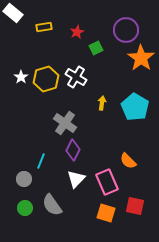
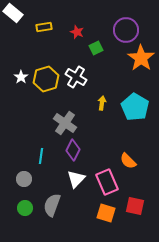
red star: rotated 24 degrees counterclockwise
cyan line: moved 5 px up; rotated 14 degrees counterclockwise
gray semicircle: rotated 55 degrees clockwise
